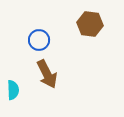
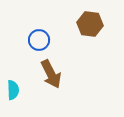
brown arrow: moved 4 px right
